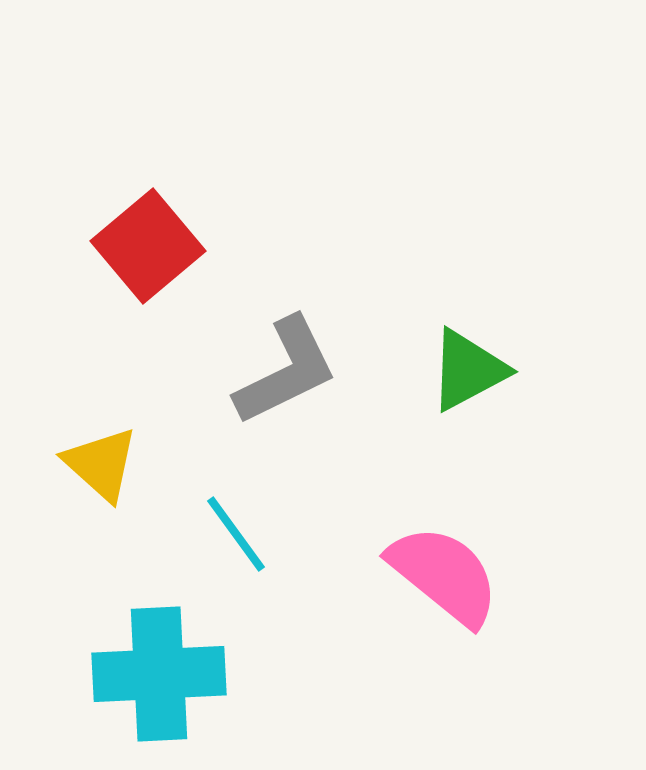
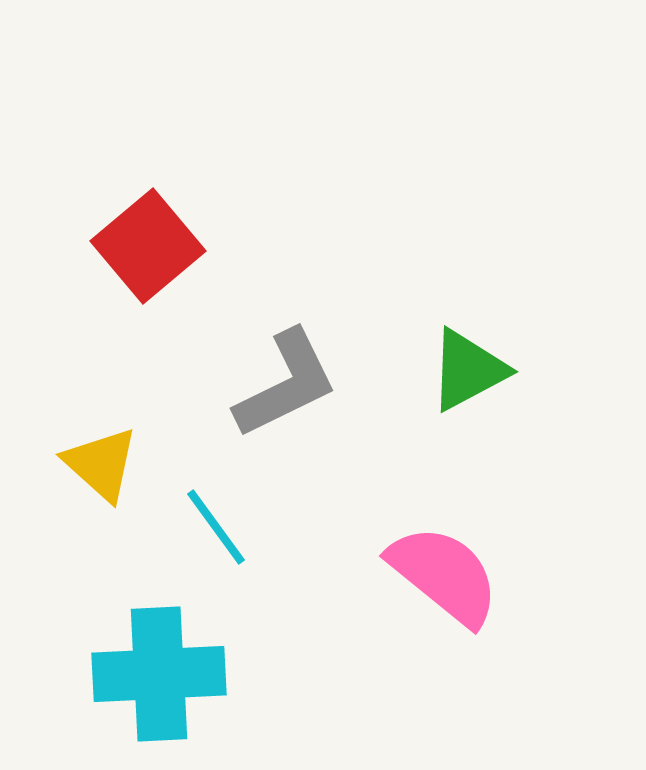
gray L-shape: moved 13 px down
cyan line: moved 20 px left, 7 px up
